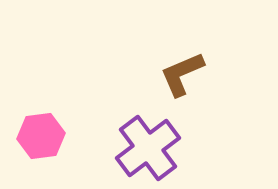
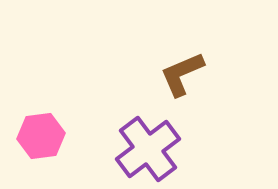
purple cross: moved 1 px down
